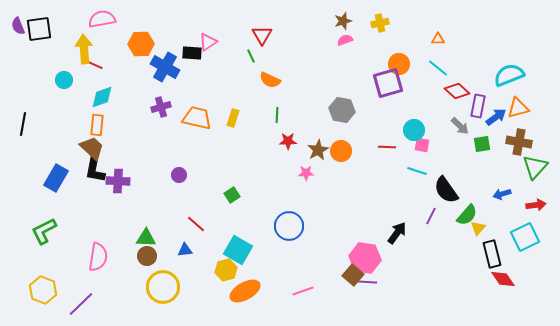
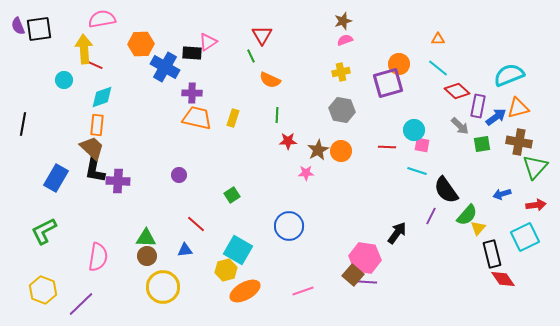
yellow cross at (380, 23): moved 39 px left, 49 px down
purple cross at (161, 107): moved 31 px right, 14 px up; rotated 18 degrees clockwise
